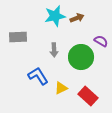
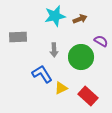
brown arrow: moved 3 px right, 1 px down
blue L-shape: moved 4 px right, 2 px up
